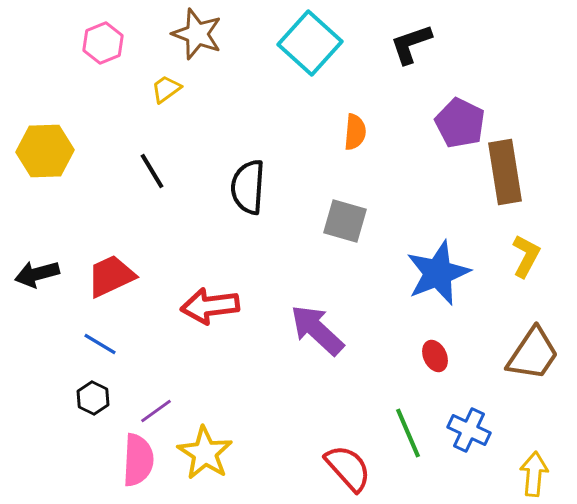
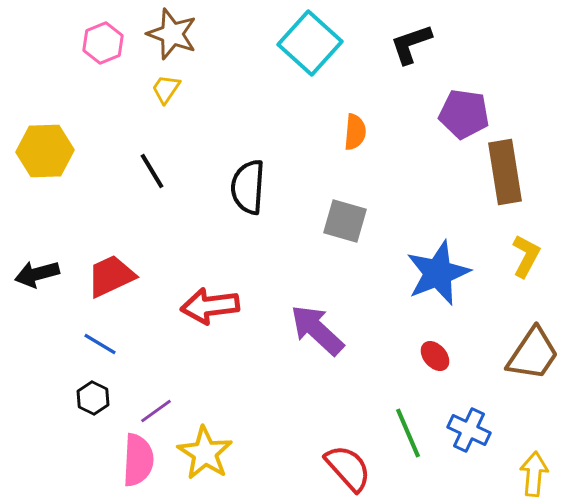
brown star: moved 25 px left
yellow trapezoid: rotated 20 degrees counterclockwise
purple pentagon: moved 4 px right, 9 px up; rotated 18 degrees counterclockwise
red ellipse: rotated 16 degrees counterclockwise
